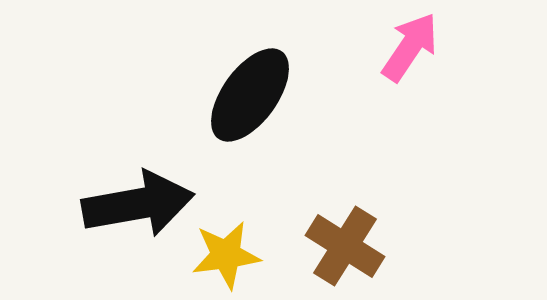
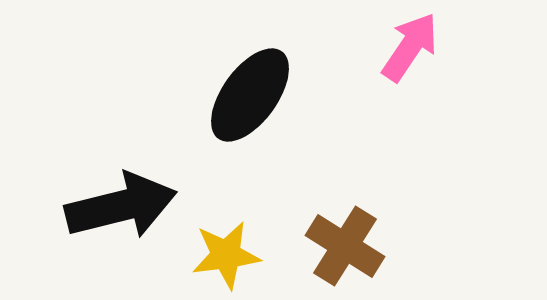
black arrow: moved 17 px left, 2 px down; rotated 4 degrees counterclockwise
